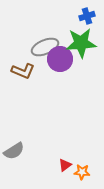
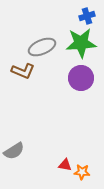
gray ellipse: moved 3 px left
purple circle: moved 21 px right, 19 px down
red triangle: rotated 48 degrees clockwise
